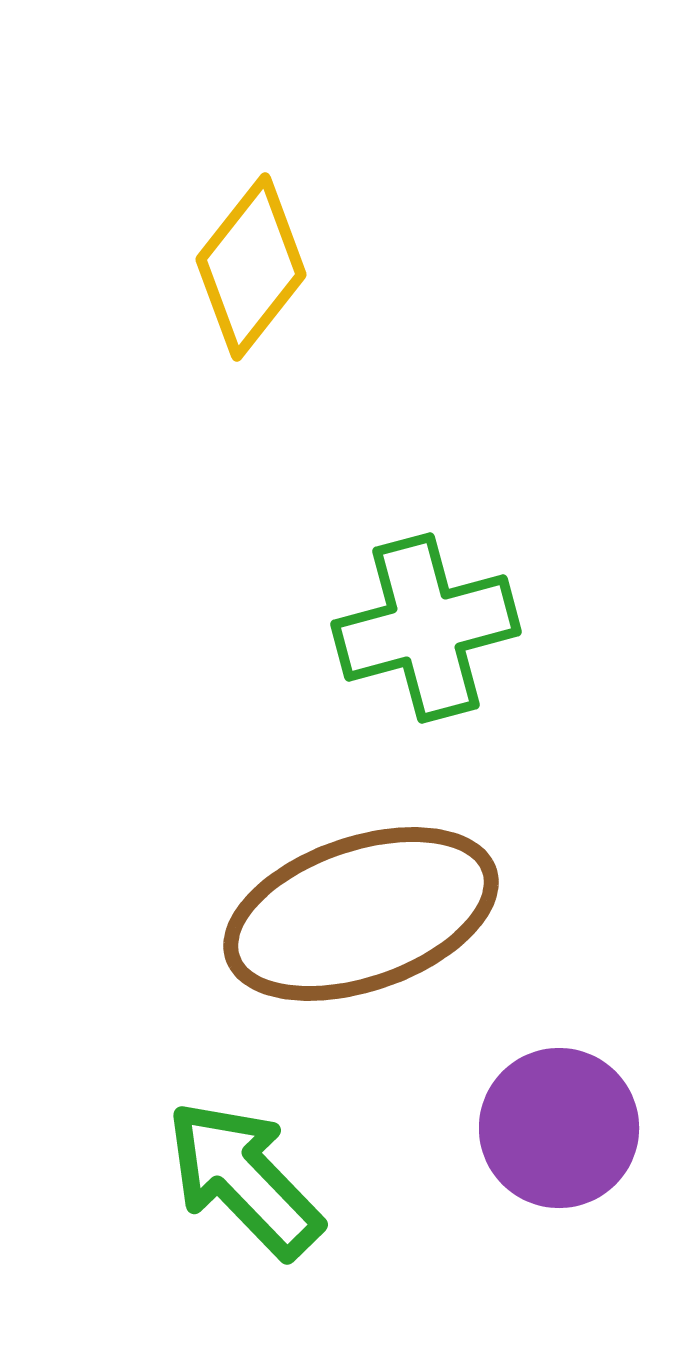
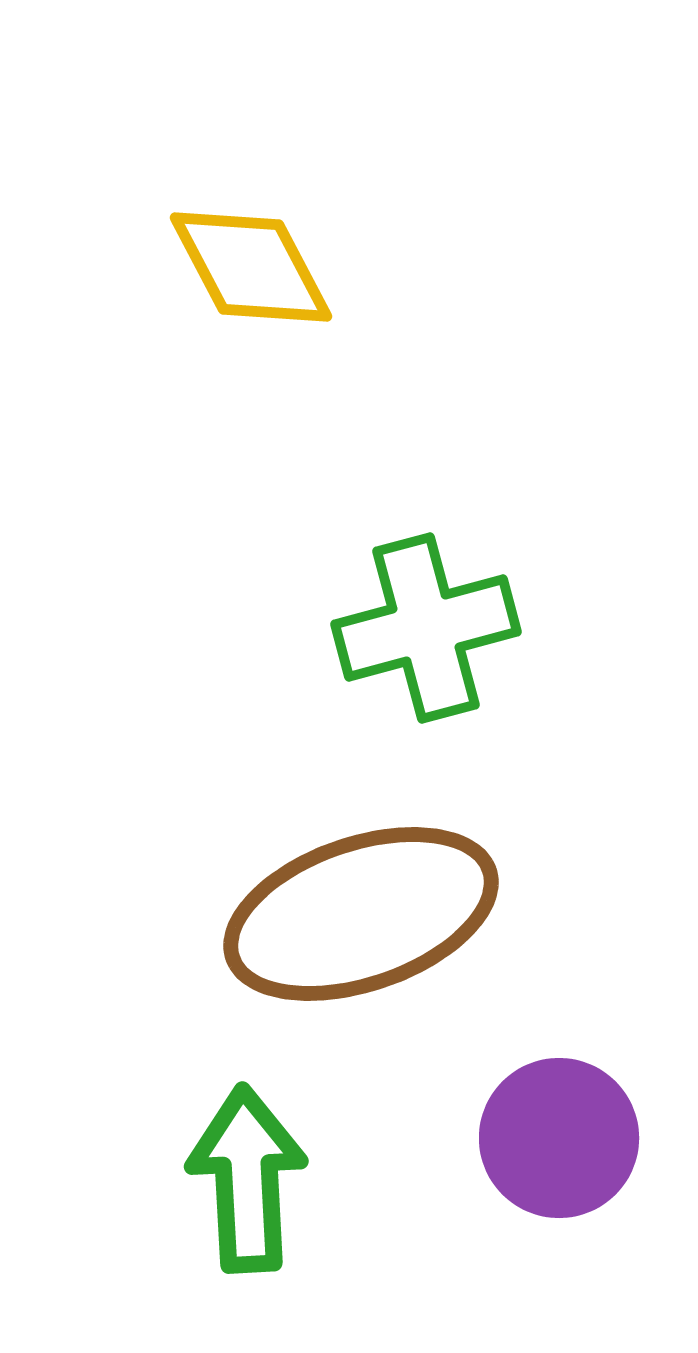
yellow diamond: rotated 66 degrees counterclockwise
purple circle: moved 10 px down
green arrow: moved 3 px right; rotated 41 degrees clockwise
